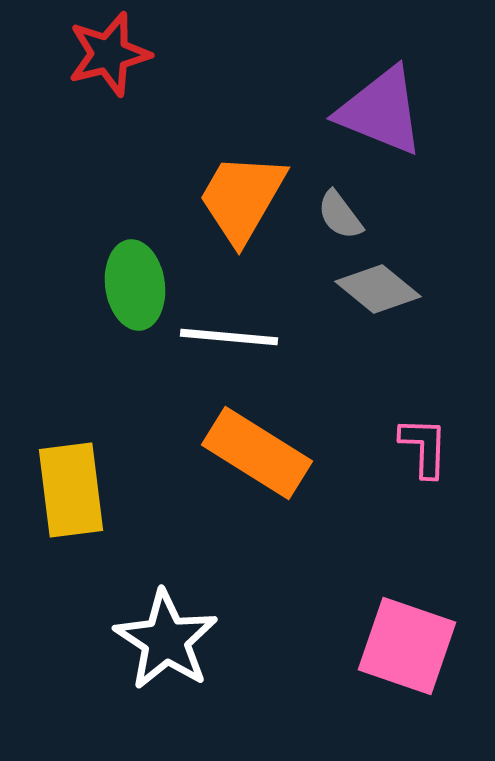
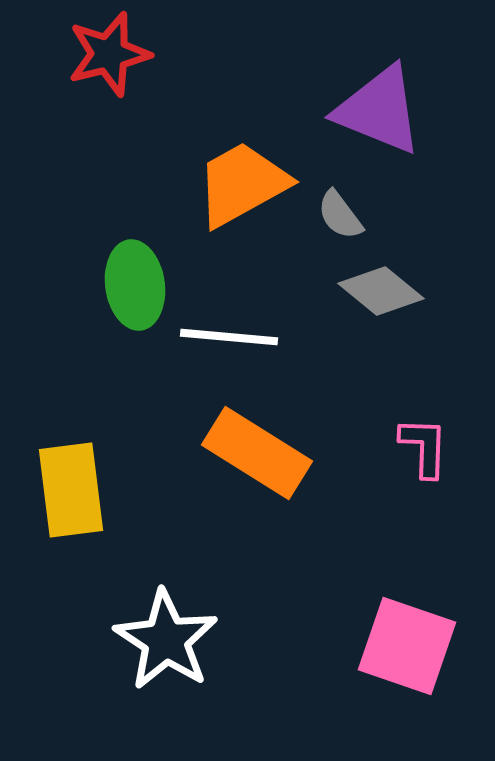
purple triangle: moved 2 px left, 1 px up
orange trapezoid: moved 14 px up; rotated 31 degrees clockwise
gray diamond: moved 3 px right, 2 px down
